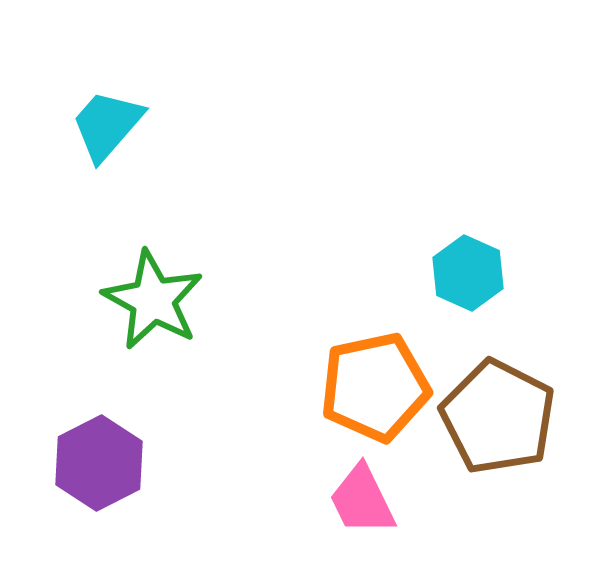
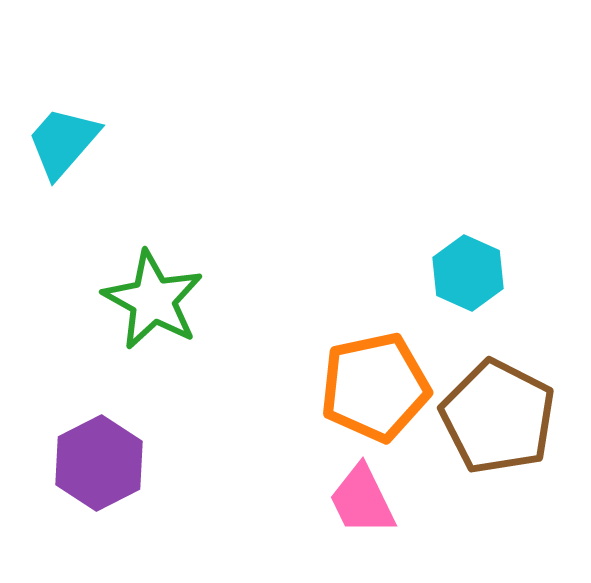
cyan trapezoid: moved 44 px left, 17 px down
